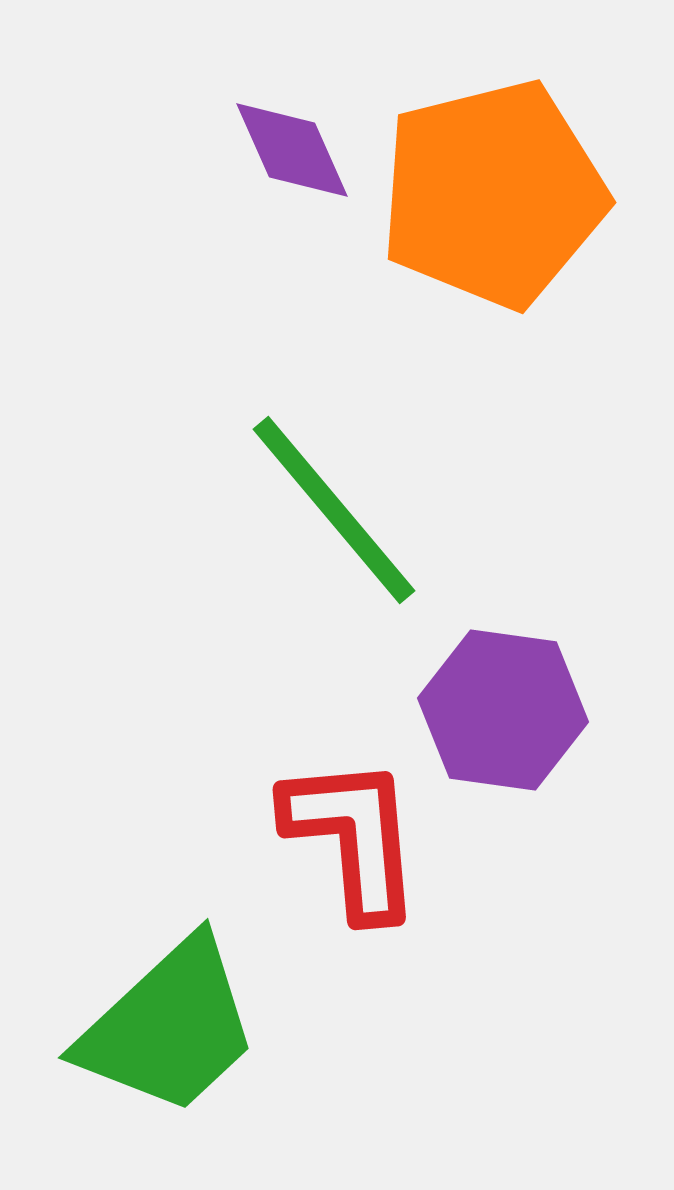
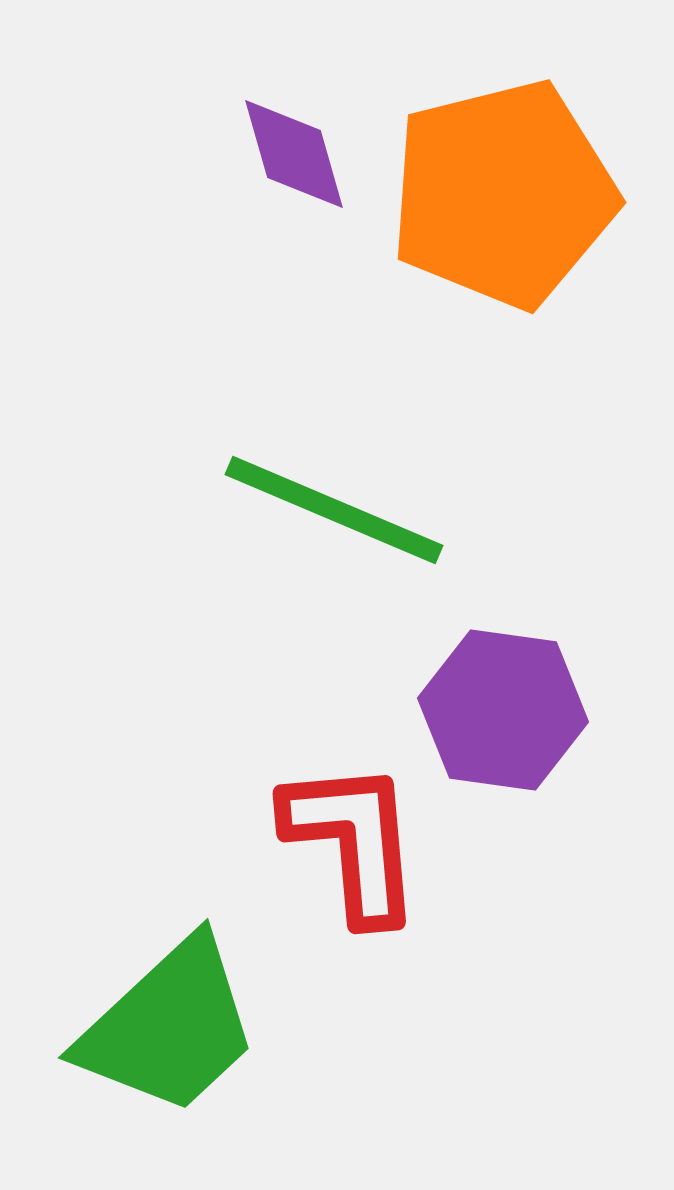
purple diamond: moved 2 px right, 4 px down; rotated 8 degrees clockwise
orange pentagon: moved 10 px right
green line: rotated 27 degrees counterclockwise
red L-shape: moved 4 px down
